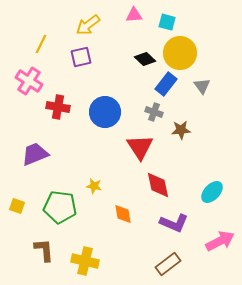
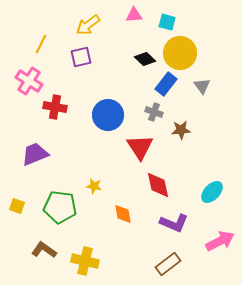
red cross: moved 3 px left
blue circle: moved 3 px right, 3 px down
brown L-shape: rotated 50 degrees counterclockwise
